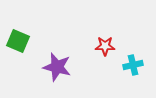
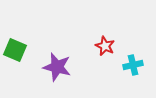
green square: moved 3 px left, 9 px down
red star: rotated 24 degrees clockwise
